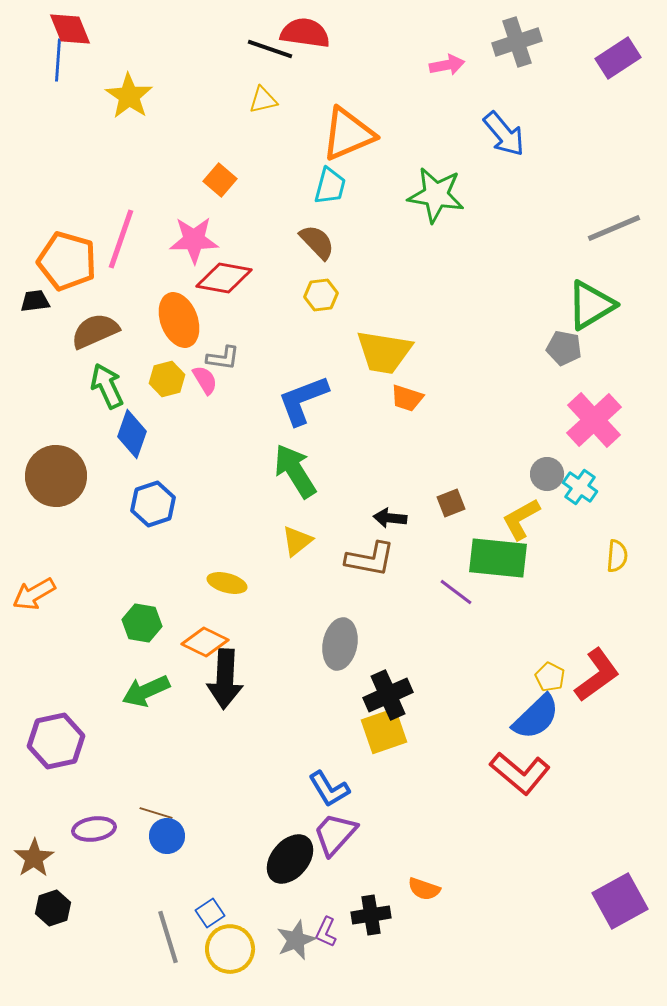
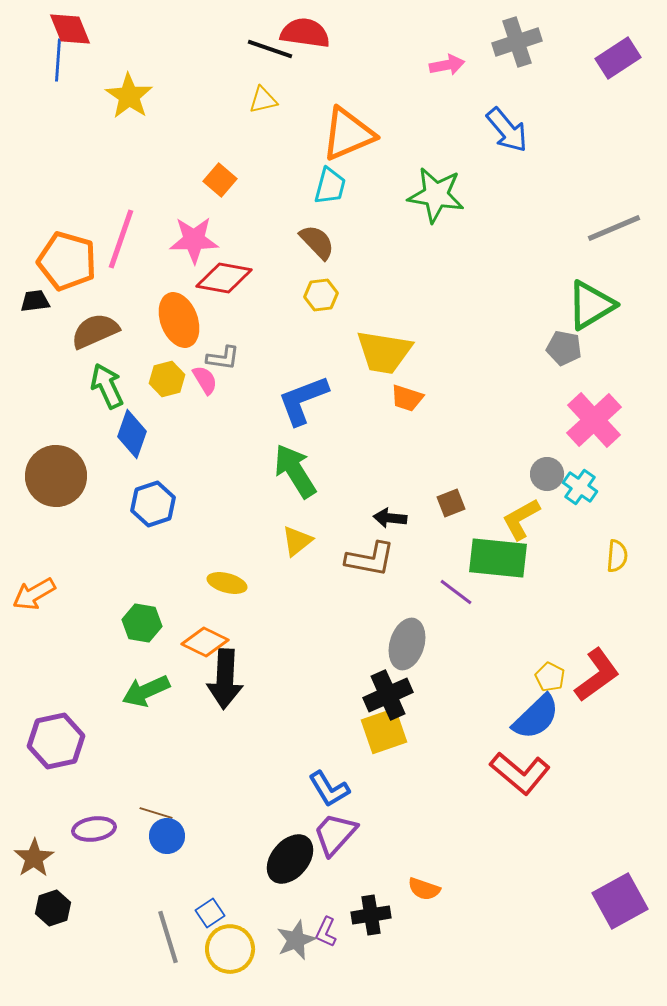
blue arrow at (504, 134): moved 3 px right, 4 px up
gray ellipse at (340, 644): moved 67 px right; rotated 6 degrees clockwise
